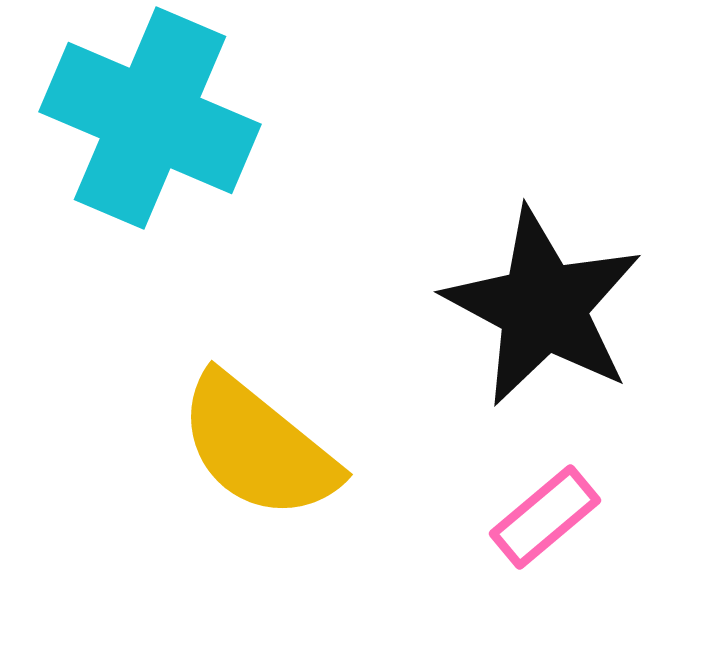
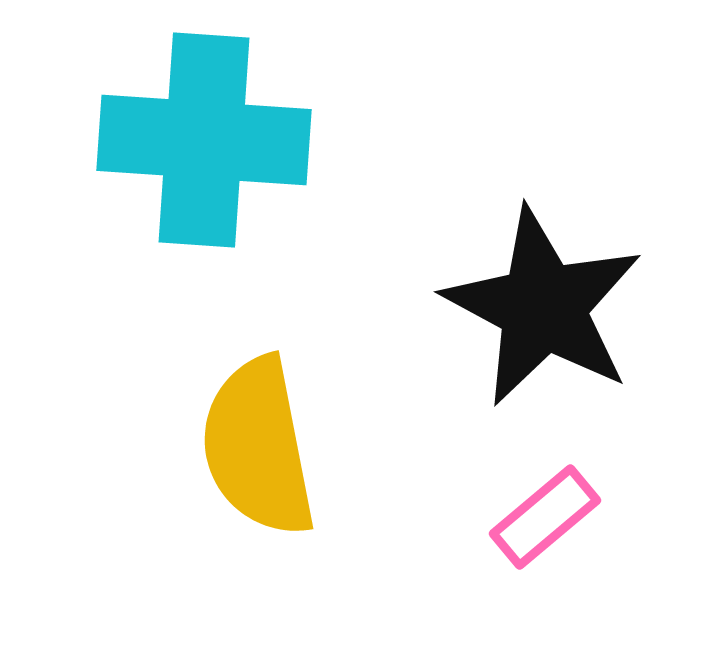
cyan cross: moved 54 px right, 22 px down; rotated 19 degrees counterclockwise
yellow semicircle: rotated 40 degrees clockwise
